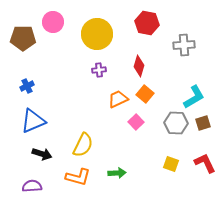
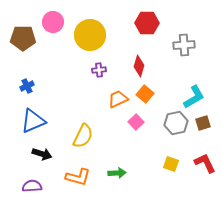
red hexagon: rotated 10 degrees counterclockwise
yellow circle: moved 7 px left, 1 px down
gray hexagon: rotated 15 degrees counterclockwise
yellow semicircle: moved 9 px up
